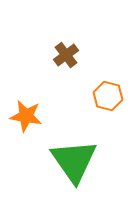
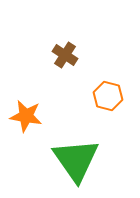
brown cross: moved 1 px left; rotated 20 degrees counterclockwise
green triangle: moved 2 px right, 1 px up
